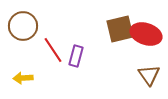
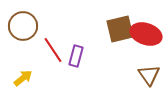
yellow arrow: rotated 144 degrees clockwise
